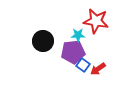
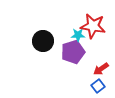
red star: moved 3 px left, 5 px down
purple pentagon: rotated 10 degrees counterclockwise
blue square: moved 15 px right, 21 px down; rotated 16 degrees clockwise
red arrow: moved 3 px right
